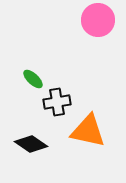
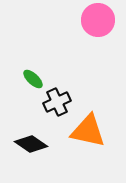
black cross: rotated 16 degrees counterclockwise
